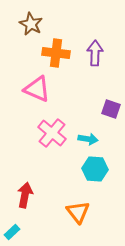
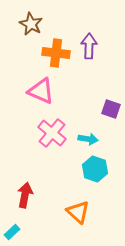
purple arrow: moved 6 px left, 7 px up
pink triangle: moved 4 px right, 2 px down
cyan hexagon: rotated 15 degrees clockwise
orange triangle: rotated 10 degrees counterclockwise
